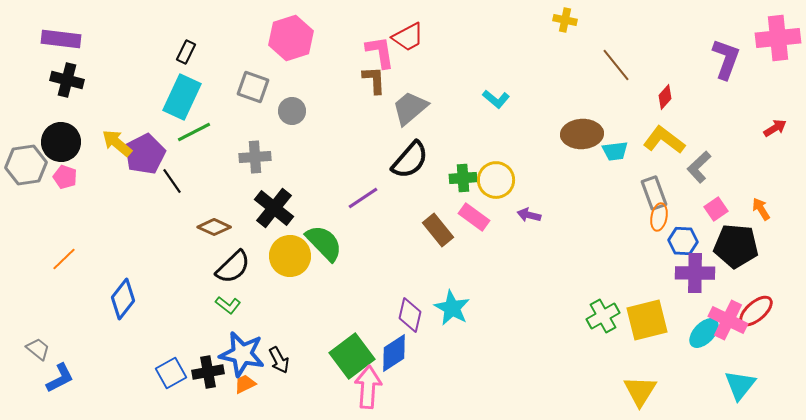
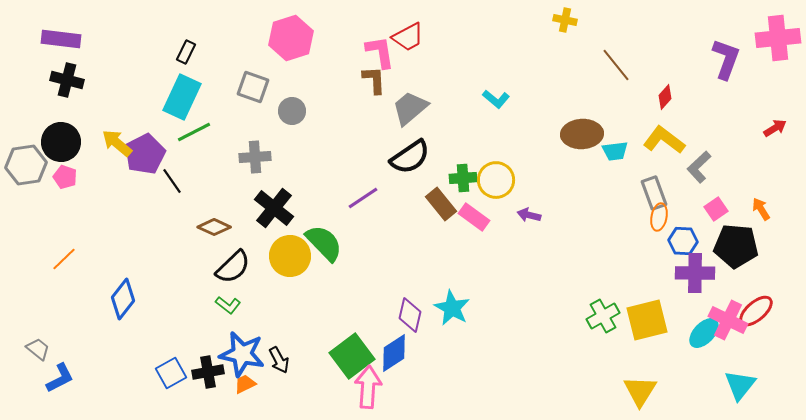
black semicircle at (410, 160): moved 3 px up; rotated 15 degrees clockwise
brown rectangle at (438, 230): moved 3 px right, 26 px up
